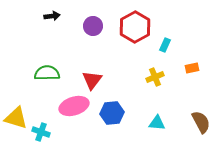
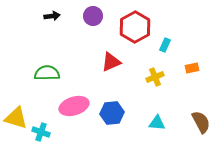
purple circle: moved 10 px up
red triangle: moved 19 px right, 18 px up; rotated 30 degrees clockwise
